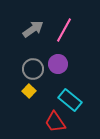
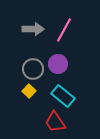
gray arrow: rotated 35 degrees clockwise
cyan rectangle: moved 7 px left, 4 px up
